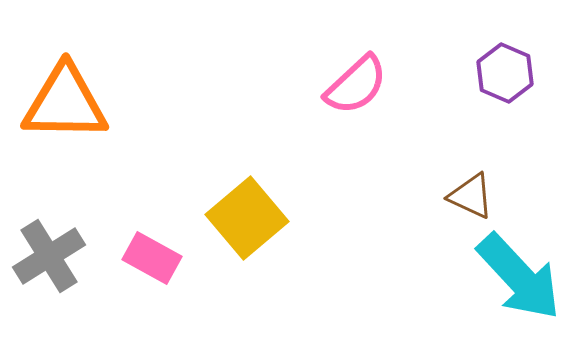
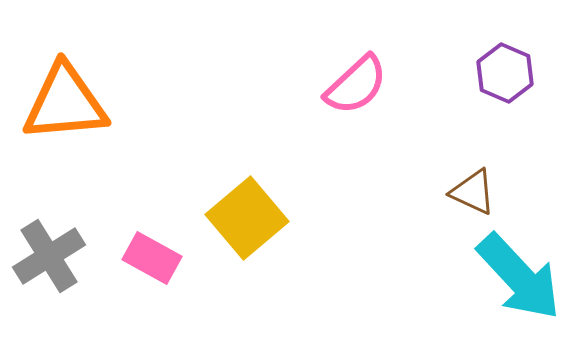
orange triangle: rotated 6 degrees counterclockwise
brown triangle: moved 2 px right, 4 px up
